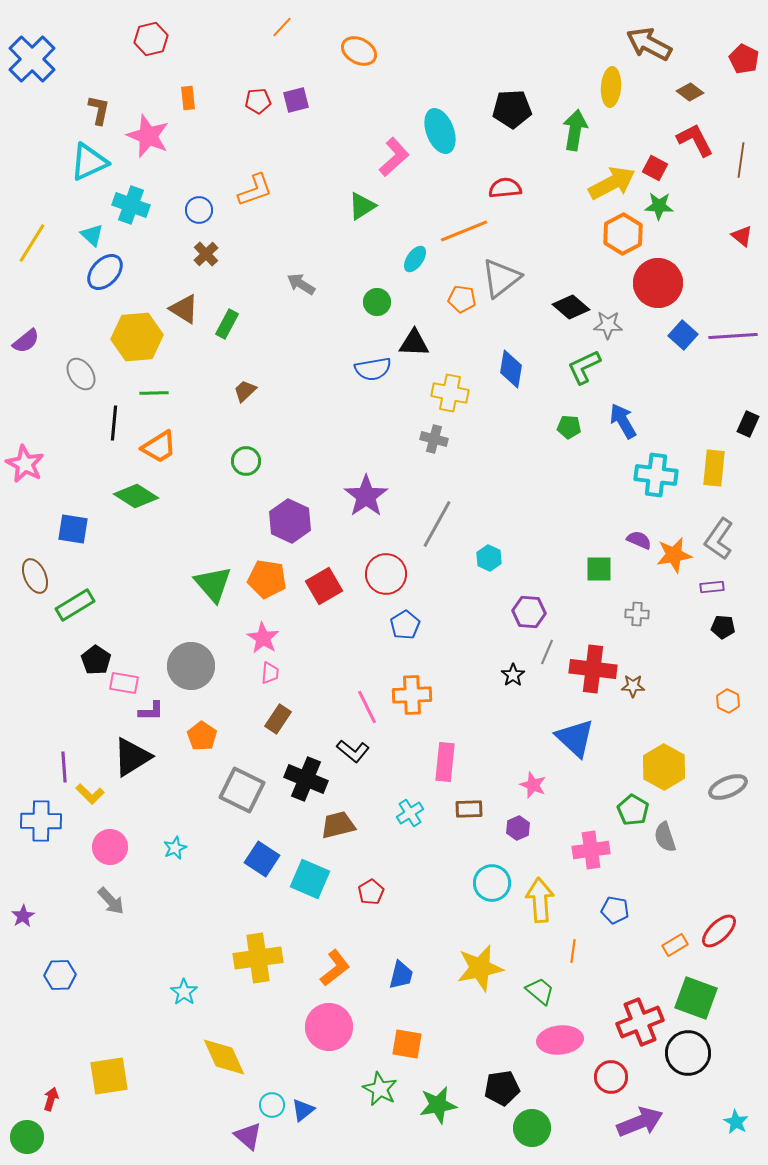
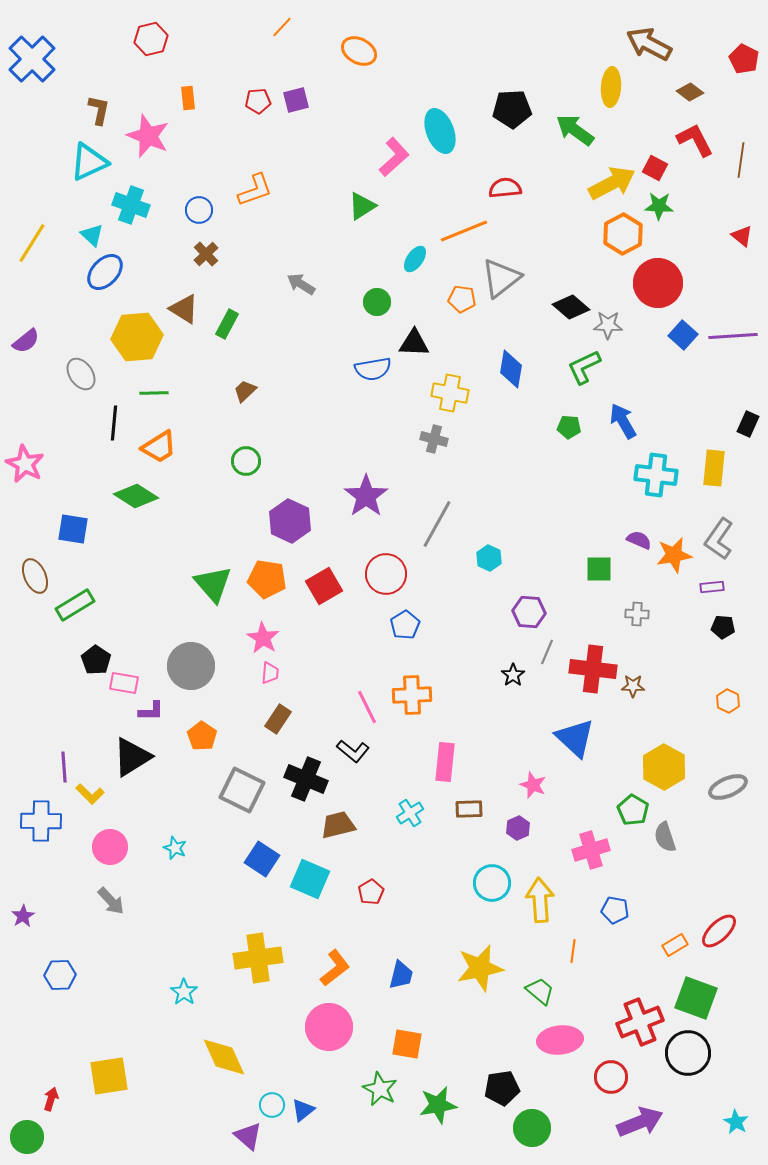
green arrow at (575, 130): rotated 63 degrees counterclockwise
cyan star at (175, 848): rotated 25 degrees counterclockwise
pink cross at (591, 850): rotated 9 degrees counterclockwise
